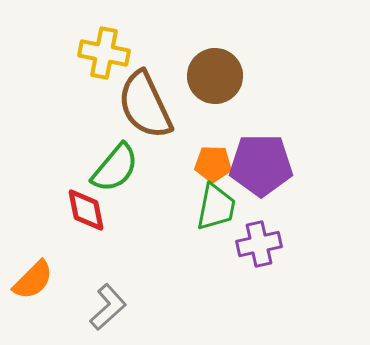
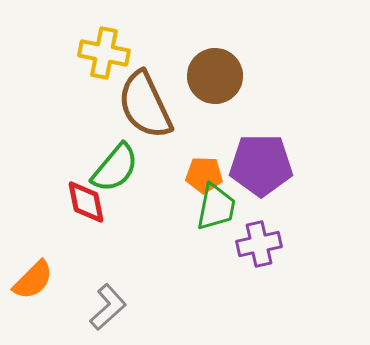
orange pentagon: moved 9 px left, 11 px down
red diamond: moved 8 px up
